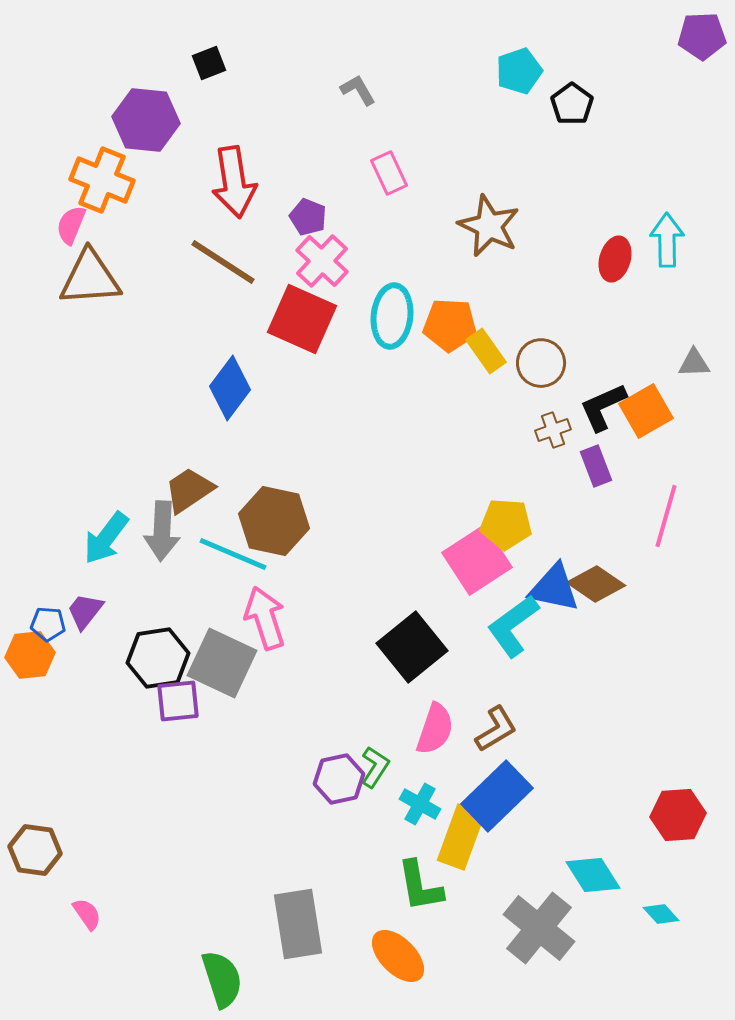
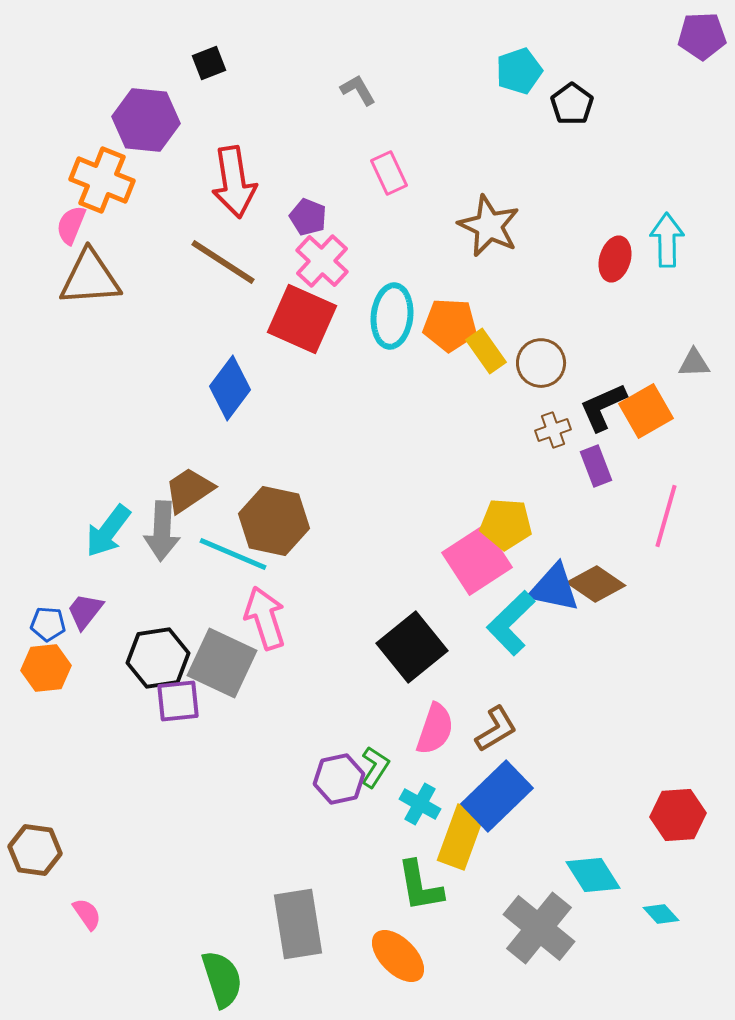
cyan arrow at (106, 538): moved 2 px right, 7 px up
cyan L-shape at (513, 626): moved 2 px left, 3 px up; rotated 8 degrees counterclockwise
orange hexagon at (30, 655): moved 16 px right, 13 px down
